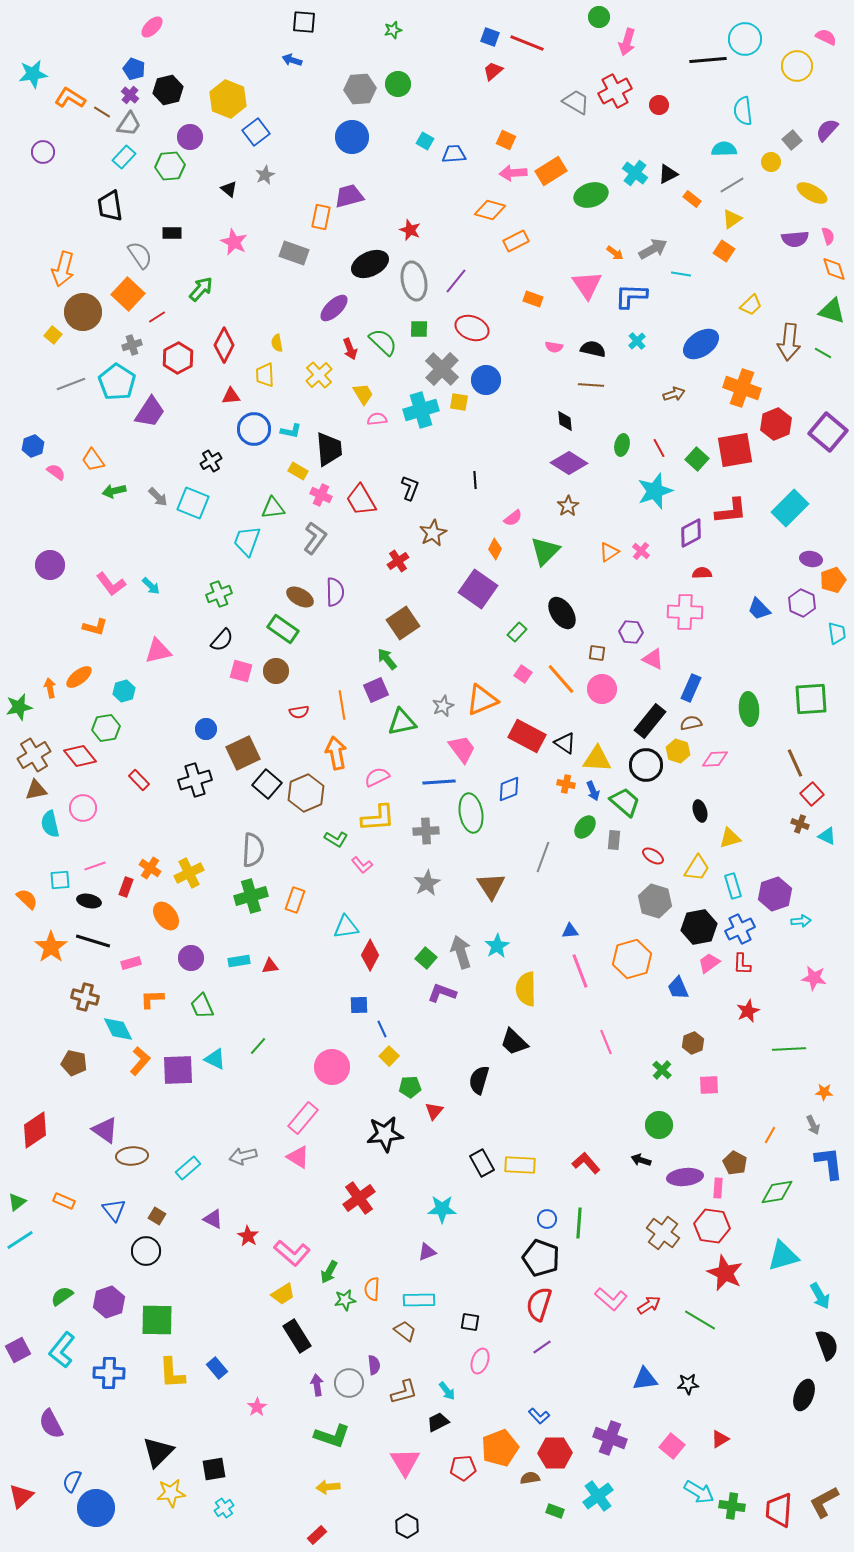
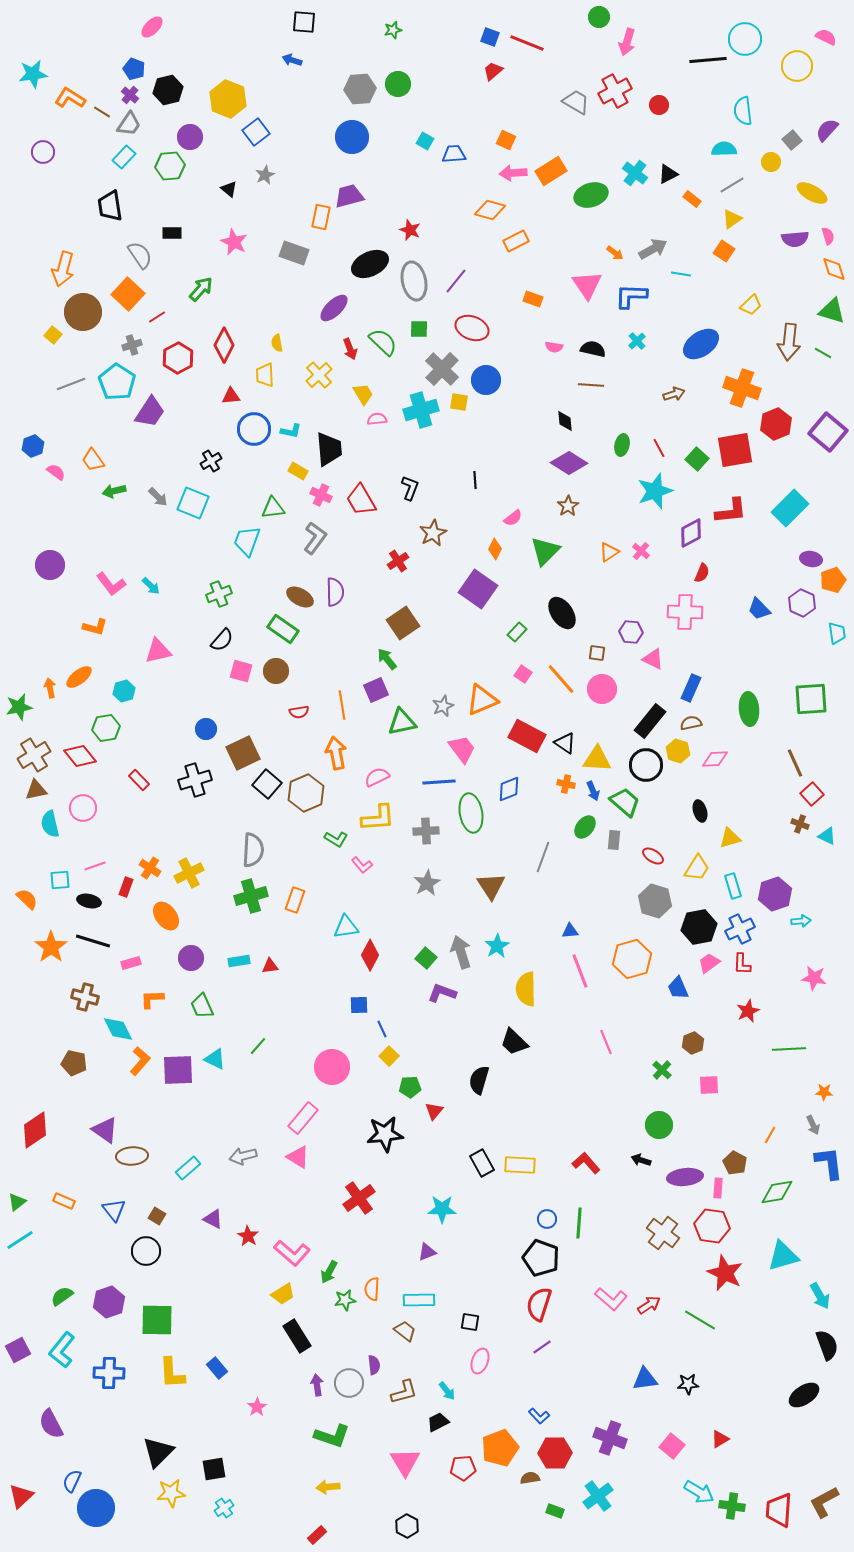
red semicircle at (702, 573): rotated 114 degrees clockwise
black ellipse at (804, 1395): rotated 36 degrees clockwise
